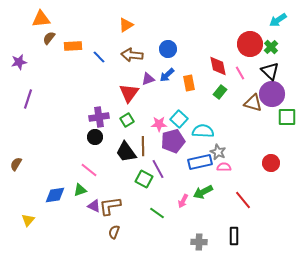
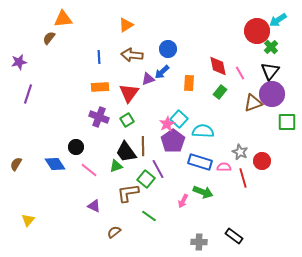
orange triangle at (41, 19): moved 22 px right
red circle at (250, 44): moved 7 px right, 13 px up
orange rectangle at (73, 46): moved 27 px right, 41 px down
blue line at (99, 57): rotated 40 degrees clockwise
black triangle at (270, 71): rotated 24 degrees clockwise
blue arrow at (167, 75): moved 5 px left, 3 px up
orange rectangle at (189, 83): rotated 14 degrees clockwise
purple line at (28, 99): moved 5 px up
brown triangle at (253, 103): rotated 36 degrees counterclockwise
purple cross at (99, 117): rotated 30 degrees clockwise
green square at (287, 117): moved 5 px down
pink star at (159, 124): moved 8 px right; rotated 28 degrees counterclockwise
black circle at (95, 137): moved 19 px left, 10 px down
purple pentagon at (173, 141): rotated 20 degrees counterclockwise
gray star at (218, 152): moved 22 px right
blue rectangle at (200, 162): rotated 30 degrees clockwise
red circle at (271, 163): moved 9 px left, 2 px up
green square at (144, 179): moved 2 px right; rotated 12 degrees clockwise
green triangle at (80, 190): moved 36 px right, 24 px up
green arrow at (203, 192): rotated 132 degrees counterclockwise
blue diamond at (55, 195): moved 31 px up; rotated 65 degrees clockwise
red line at (243, 200): moved 22 px up; rotated 24 degrees clockwise
brown L-shape at (110, 206): moved 18 px right, 13 px up
green line at (157, 213): moved 8 px left, 3 px down
brown semicircle at (114, 232): rotated 32 degrees clockwise
black rectangle at (234, 236): rotated 54 degrees counterclockwise
